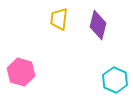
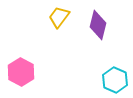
yellow trapezoid: moved 2 px up; rotated 30 degrees clockwise
pink hexagon: rotated 12 degrees clockwise
